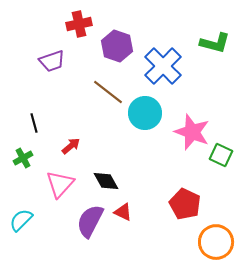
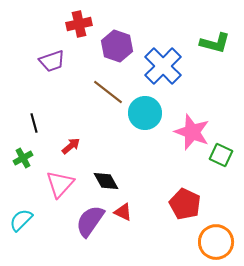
purple semicircle: rotated 8 degrees clockwise
